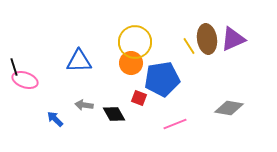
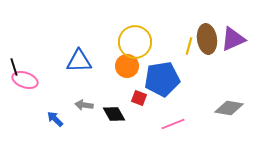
yellow line: rotated 48 degrees clockwise
orange circle: moved 4 px left, 3 px down
pink line: moved 2 px left
